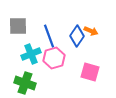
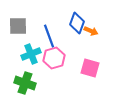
blue diamond: moved 13 px up; rotated 15 degrees counterclockwise
pink square: moved 4 px up
